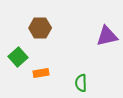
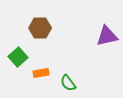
green semicircle: moved 13 px left; rotated 36 degrees counterclockwise
